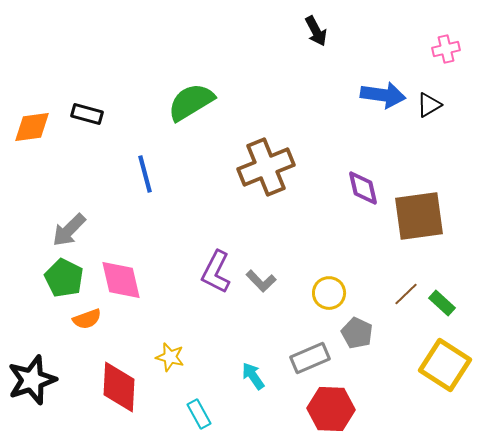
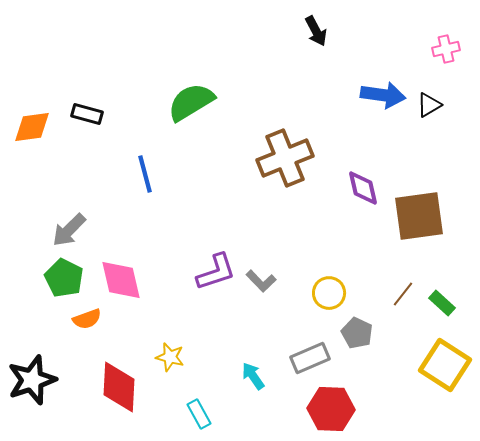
brown cross: moved 19 px right, 9 px up
purple L-shape: rotated 135 degrees counterclockwise
brown line: moved 3 px left; rotated 8 degrees counterclockwise
